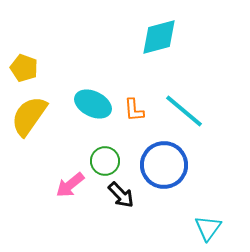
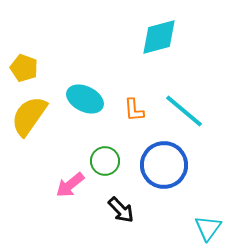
cyan ellipse: moved 8 px left, 5 px up
black arrow: moved 15 px down
